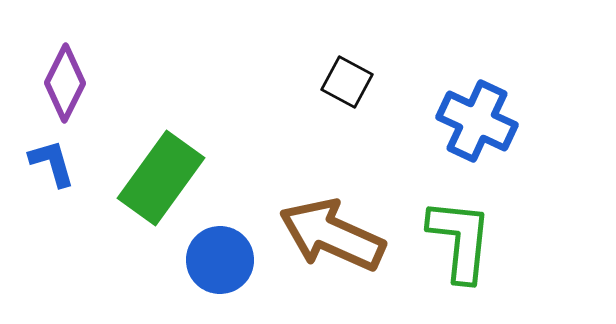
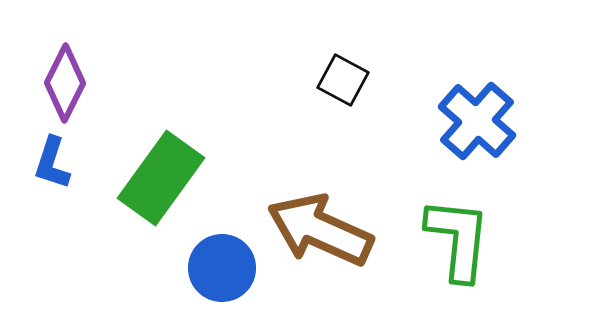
black square: moved 4 px left, 2 px up
blue cross: rotated 16 degrees clockwise
blue L-shape: rotated 146 degrees counterclockwise
brown arrow: moved 12 px left, 5 px up
green L-shape: moved 2 px left, 1 px up
blue circle: moved 2 px right, 8 px down
